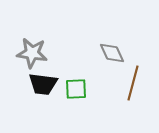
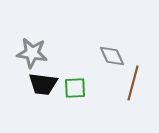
gray diamond: moved 3 px down
green square: moved 1 px left, 1 px up
